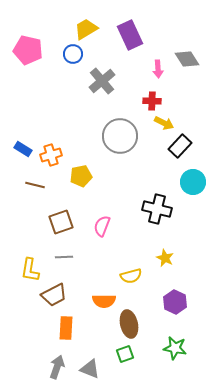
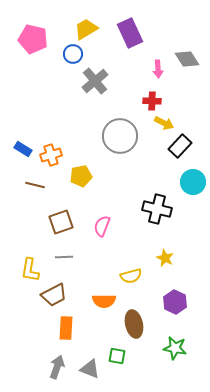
purple rectangle: moved 2 px up
pink pentagon: moved 5 px right, 11 px up
gray cross: moved 7 px left
brown ellipse: moved 5 px right
green square: moved 8 px left, 2 px down; rotated 30 degrees clockwise
